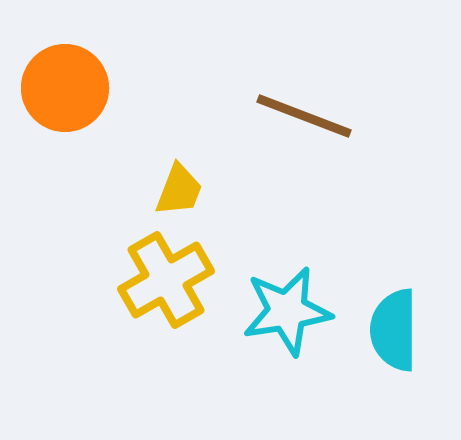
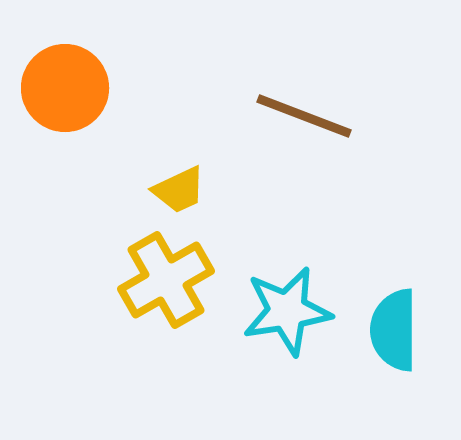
yellow trapezoid: rotated 44 degrees clockwise
